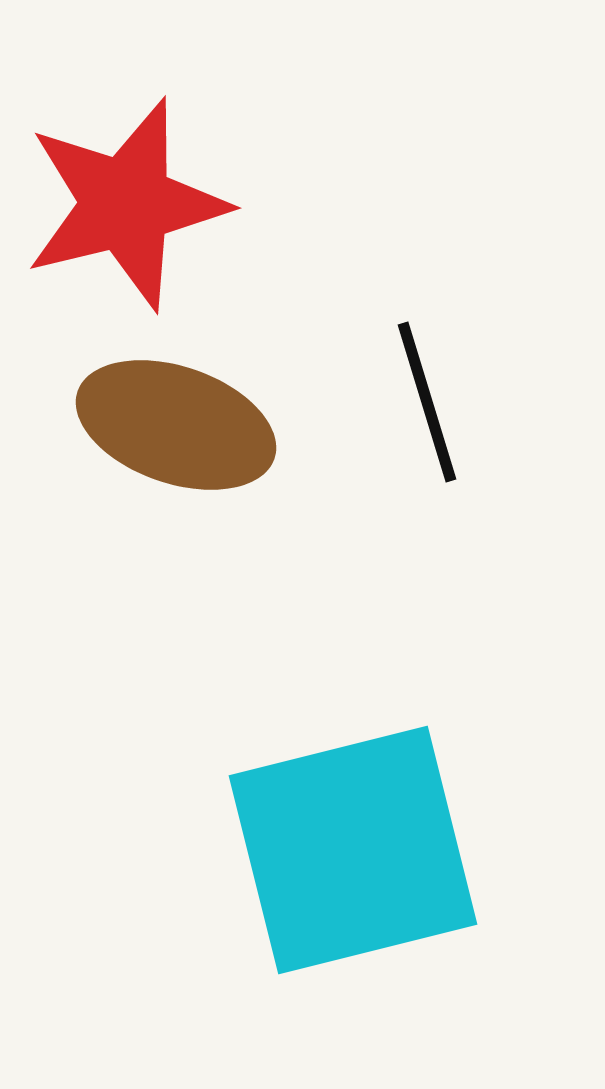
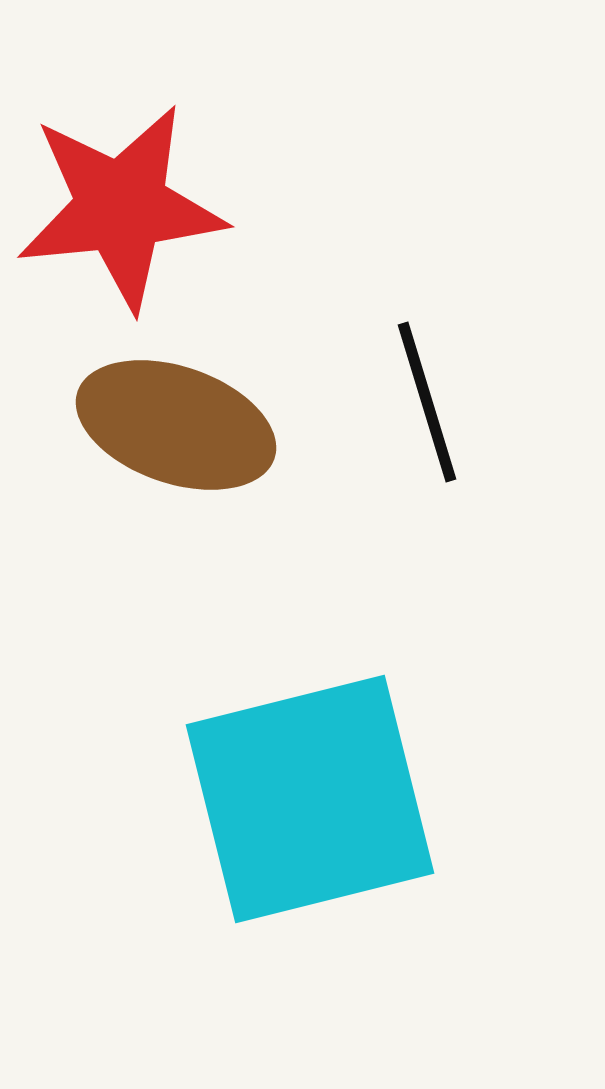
red star: moved 5 px left, 3 px down; rotated 8 degrees clockwise
cyan square: moved 43 px left, 51 px up
